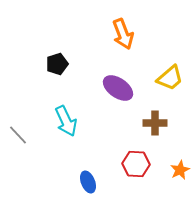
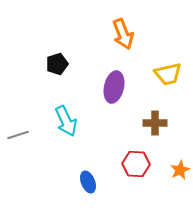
yellow trapezoid: moved 2 px left, 4 px up; rotated 28 degrees clockwise
purple ellipse: moved 4 px left, 1 px up; rotated 68 degrees clockwise
gray line: rotated 65 degrees counterclockwise
